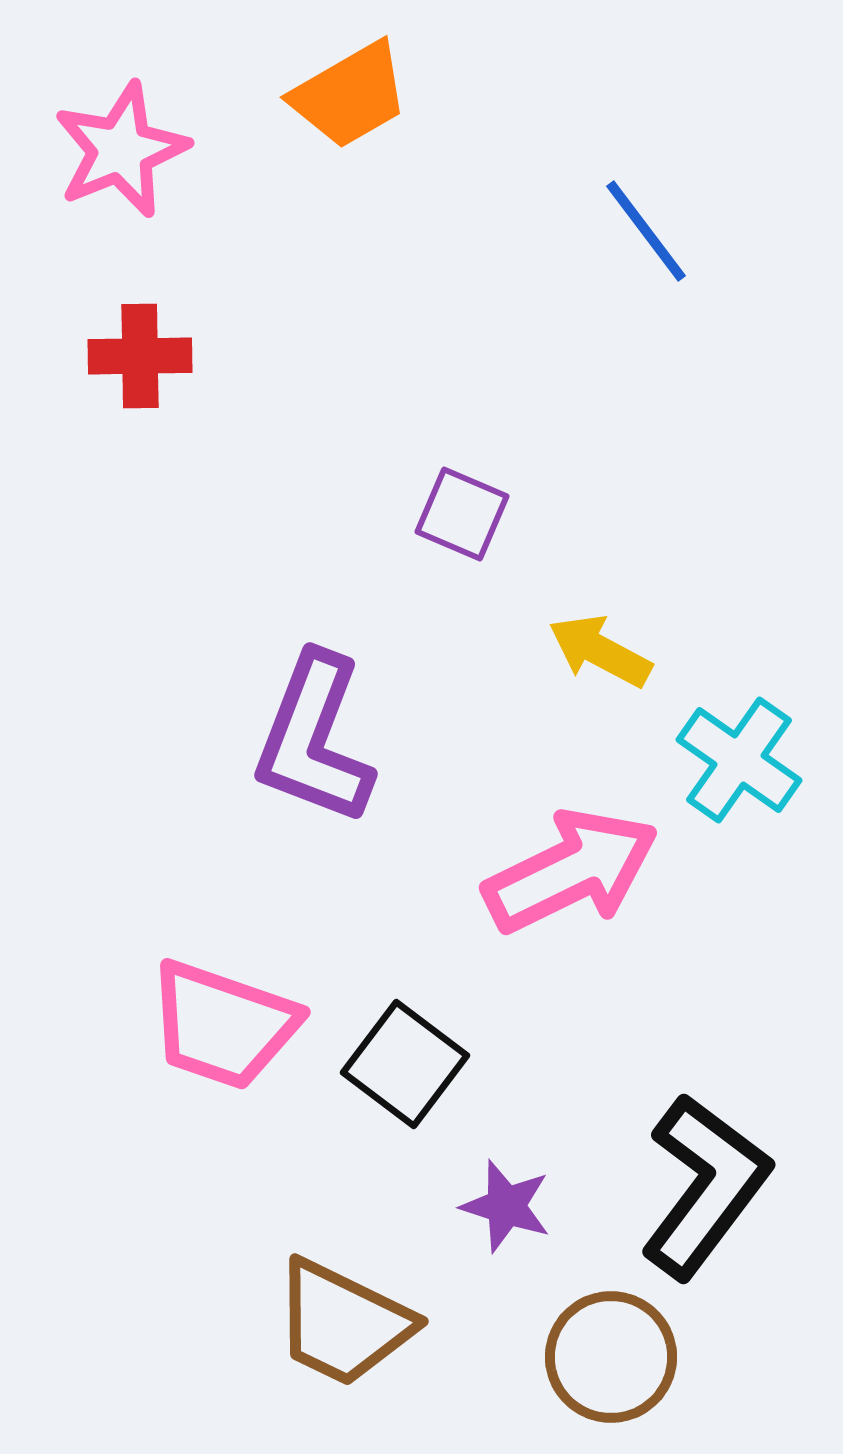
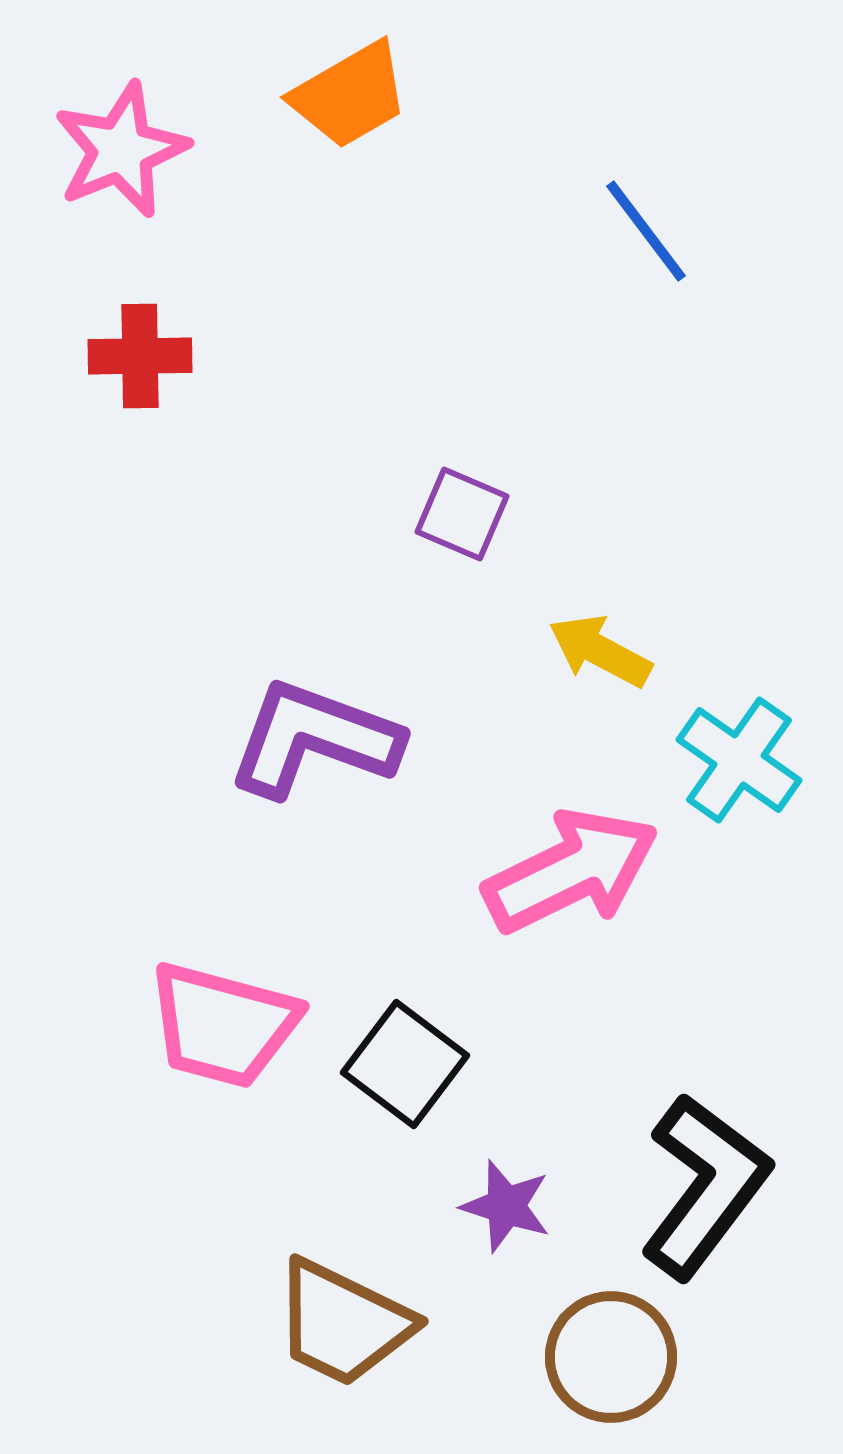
purple L-shape: rotated 89 degrees clockwise
pink trapezoid: rotated 4 degrees counterclockwise
